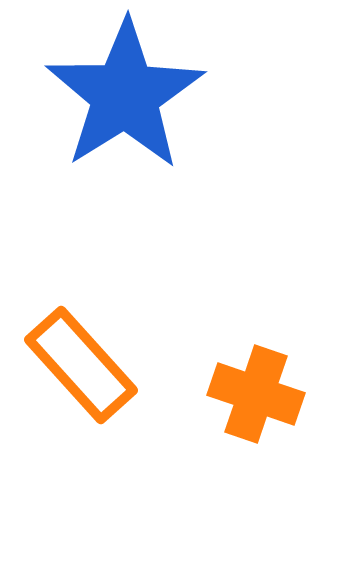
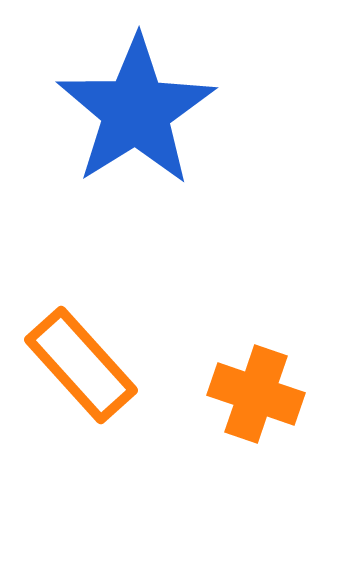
blue star: moved 11 px right, 16 px down
